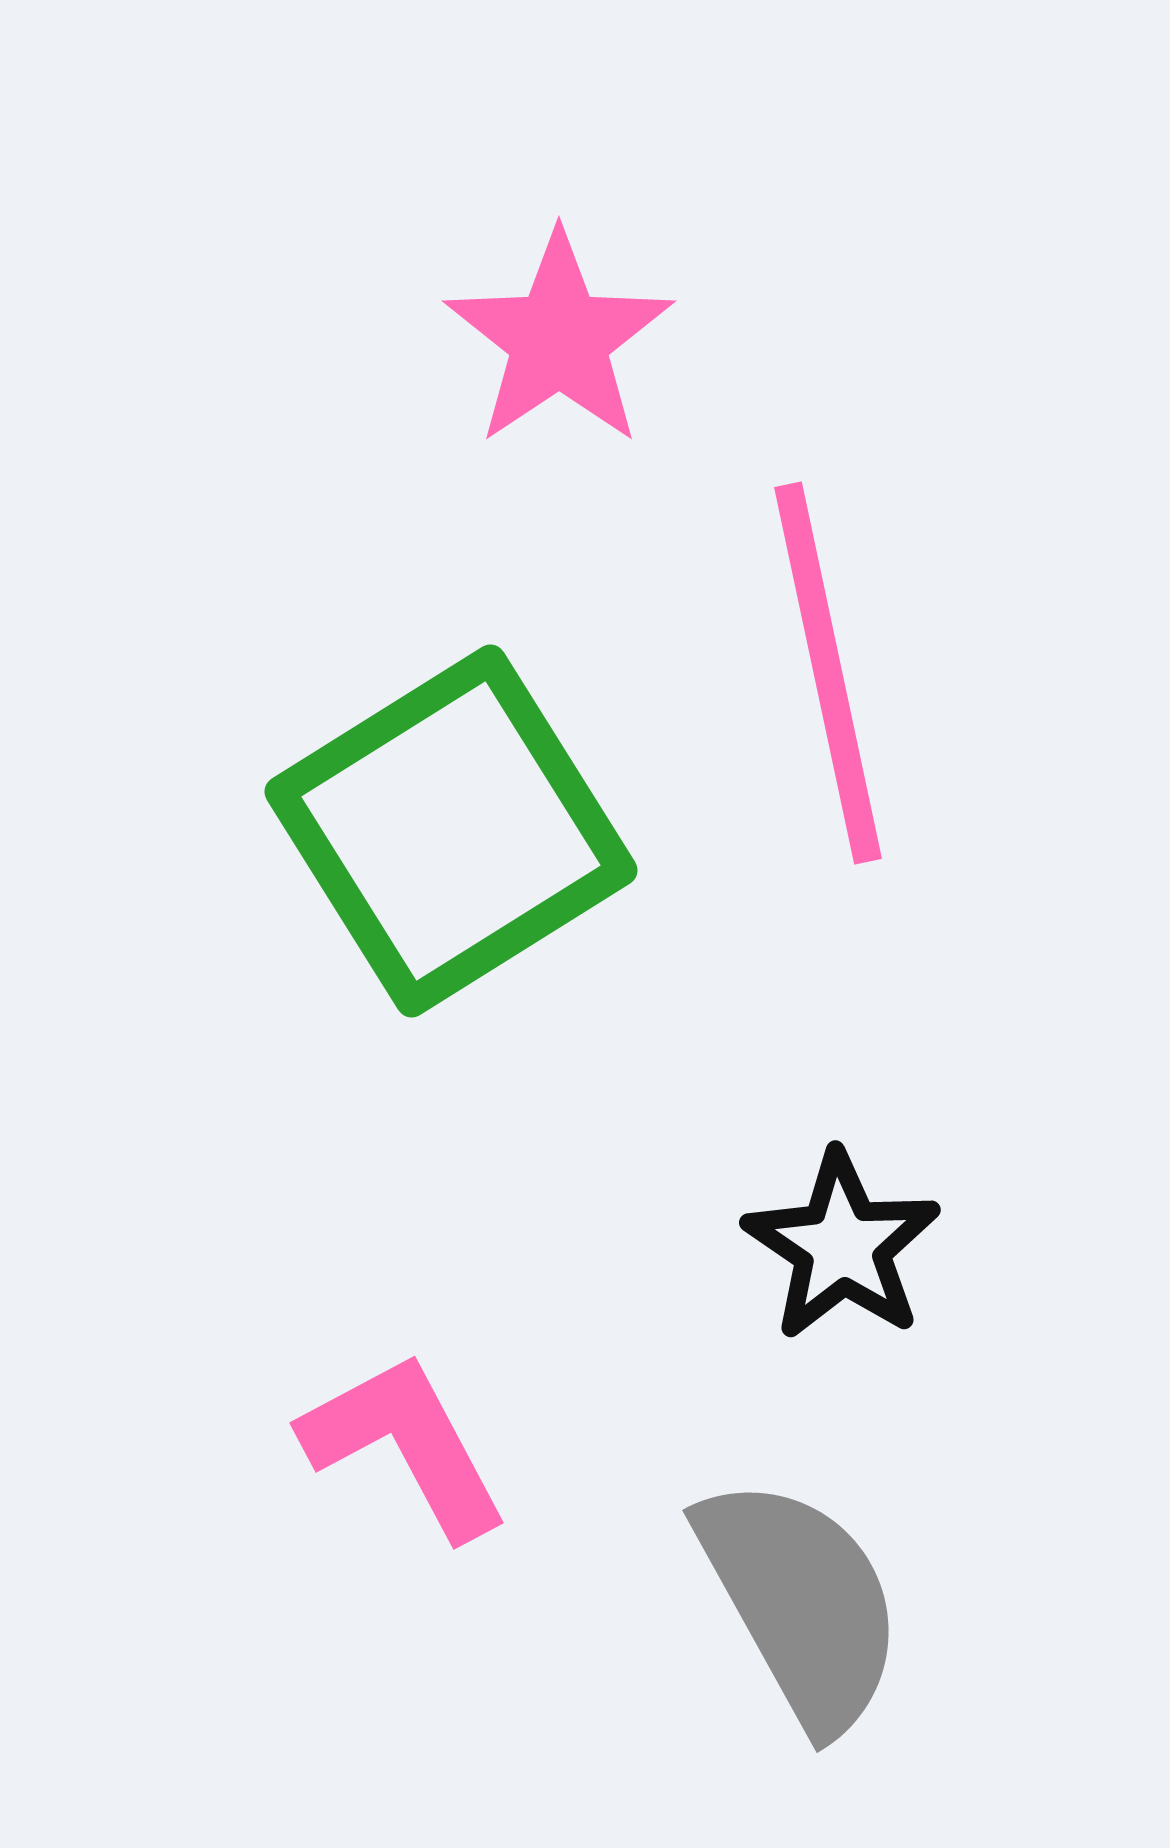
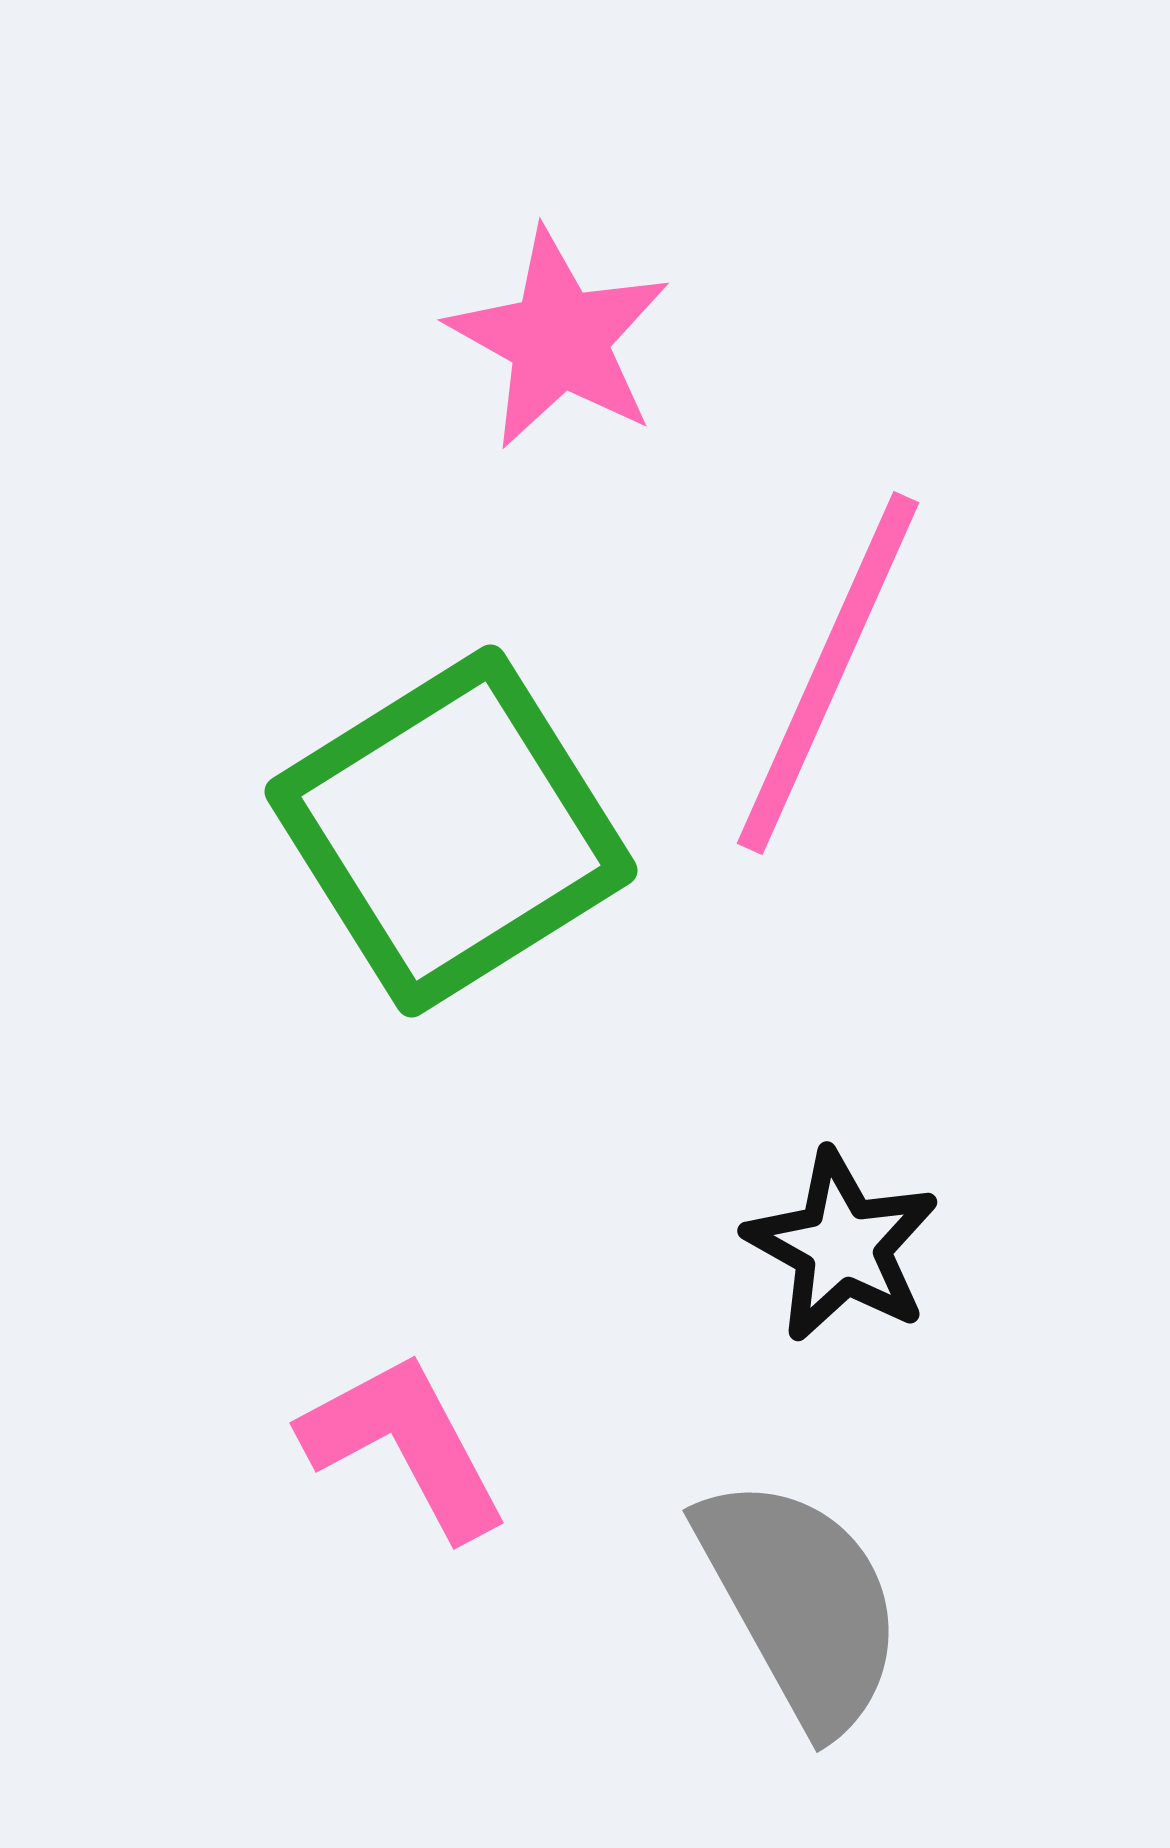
pink star: rotated 9 degrees counterclockwise
pink line: rotated 36 degrees clockwise
black star: rotated 5 degrees counterclockwise
